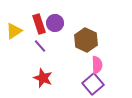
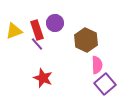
red rectangle: moved 2 px left, 6 px down
yellow triangle: rotated 12 degrees clockwise
purple line: moved 3 px left, 2 px up
purple square: moved 12 px right
